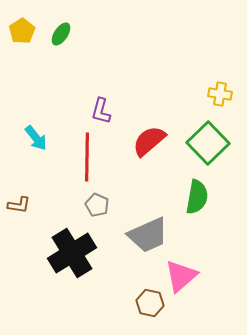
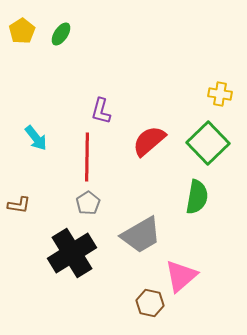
gray pentagon: moved 9 px left, 2 px up; rotated 15 degrees clockwise
gray trapezoid: moved 7 px left; rotated 6 degrees counterclockwise
